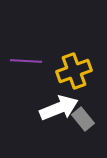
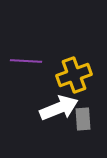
yellow cross: moved 4 px down
gray rectangle: rotated 35 degrees clockwise
